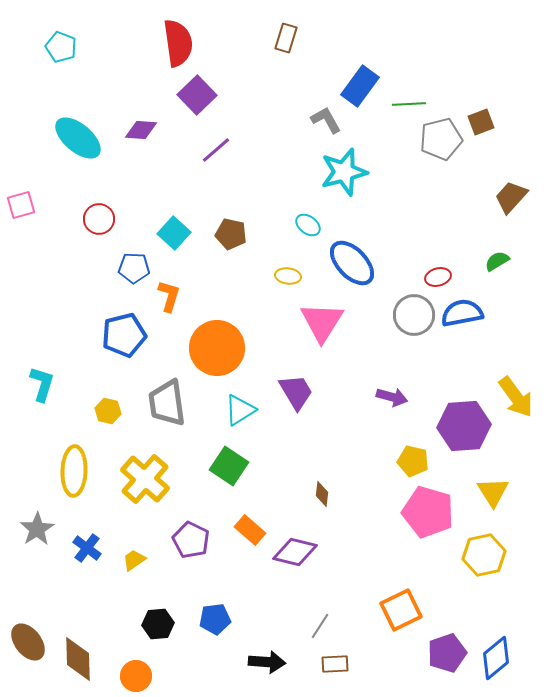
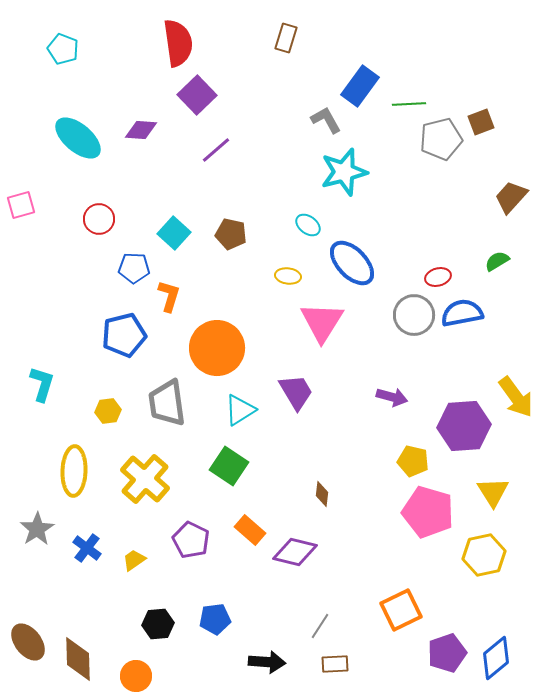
cyan pentagon at (61, 47): moved 2 px right, 2 px down
yellow hexagon at (108, 411): rotated 20 degrees counterclockwise
